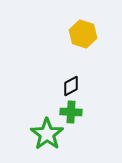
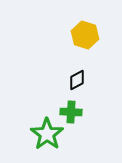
yellow hexagon: moved 2 px right, 1 px down
black diamond: moved 6 px right, 6 px up
